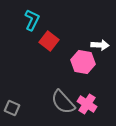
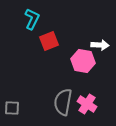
cyan L-shape: moved 1 px up
red square: rotated 30 degrees clockwise
pink hexagon: moved 1 px up
gray semicircle: rotated 52 degrees clockwise
gray square: rotated 21 degrees counterclockwise
